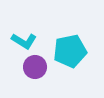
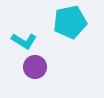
cyan pentagon: moved 29 px up
